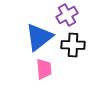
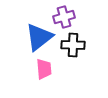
purple cross: moved 3 px left, 2 px down; rotated 15 degrees clockwise
